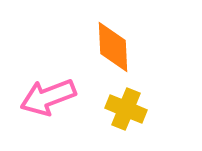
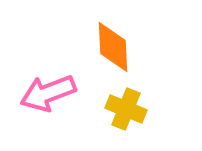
pink arrow: moved 4 px up
